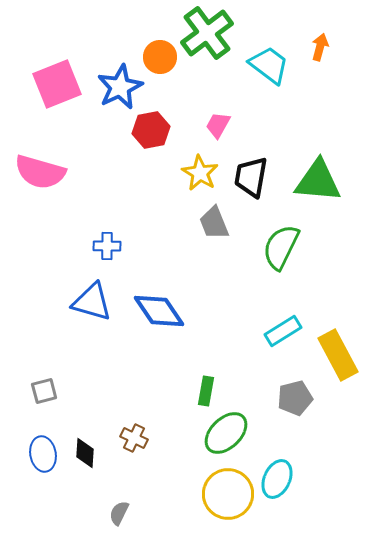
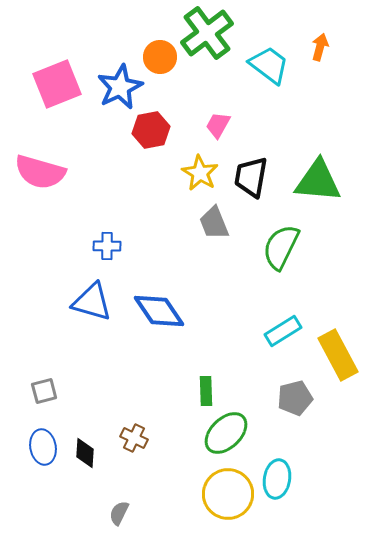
green rectangle: rotated 12 degrees counterclockwise
blue ellipse: moved 7 px up
cyan ellipse: rotated 15 degrees counterclockwise
